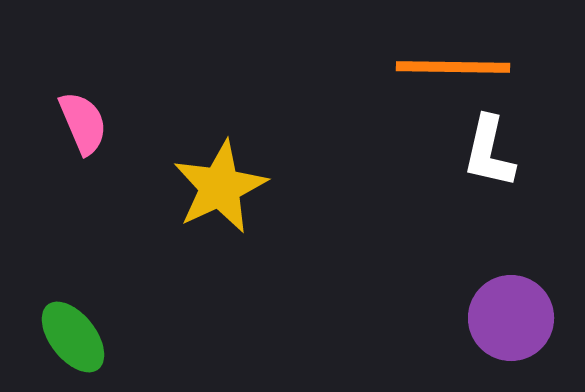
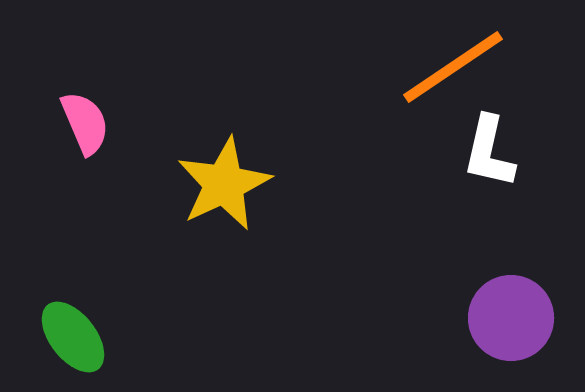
orange line: rotated 35 degrees counterclockwise
pink semicircle: moved 2 px right
yellow star: moved 4 px right, 3 px up
